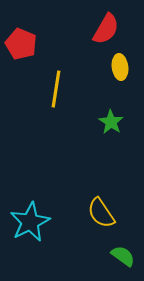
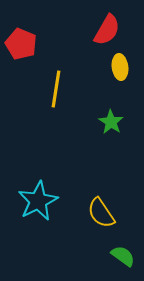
red semicircle: moved 1 px right, 1 px down
cyan star: moved 8 px right, 21 px up
